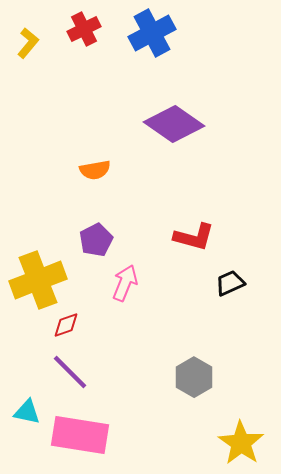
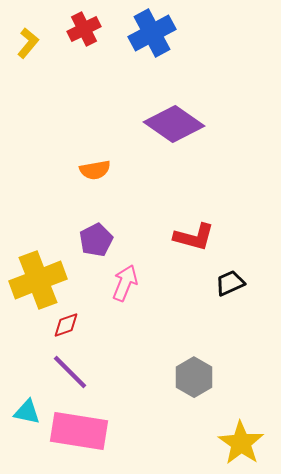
pink rectangle: moved 1 px left, 4 px up
